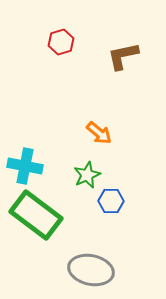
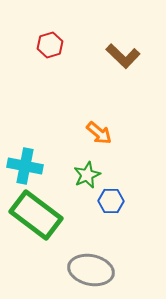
red hexagon: moved 11 px left, 3 px down
brown L-shape: rotated 124 degrees counterclockwise
